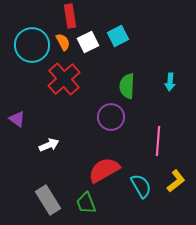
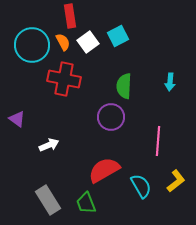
white square: rotated 10 degrees counterclockwise
red cross: rotated 36 degrees counterclockwise
green semicircle: moved 3 px left
